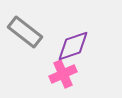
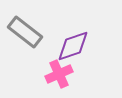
pink cross: moved 4 px left
